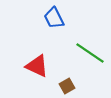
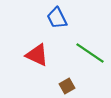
blue trapezoid: moved 3 px right
red triangle: moved 11 px up
